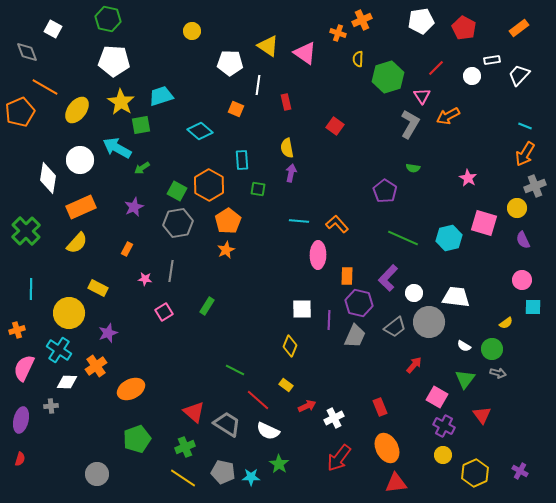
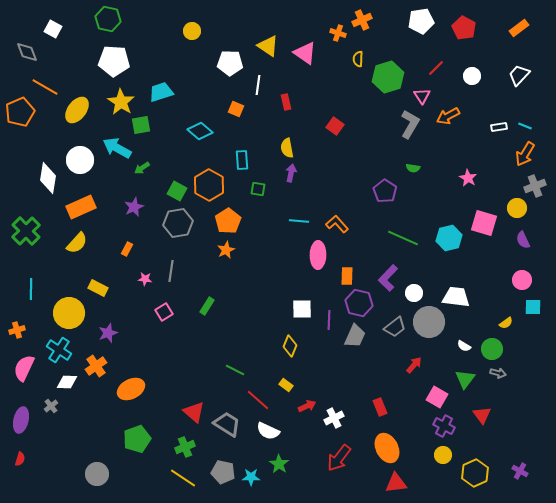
white rectangle at (492, 60): moved 7 px right, 67 px down
cyan trapezoid at (161, 96): moved 4 px up
gray cross at (51, 406): rotated 32 degrees counterclockwise
